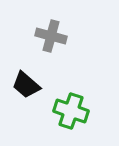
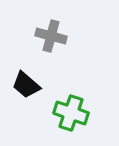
green cross: moved 2 px down
